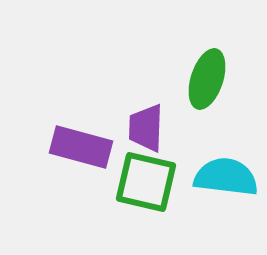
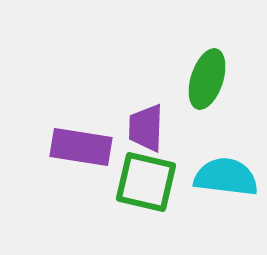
purple rectangle: rotated 6 degrees counterclockwise
